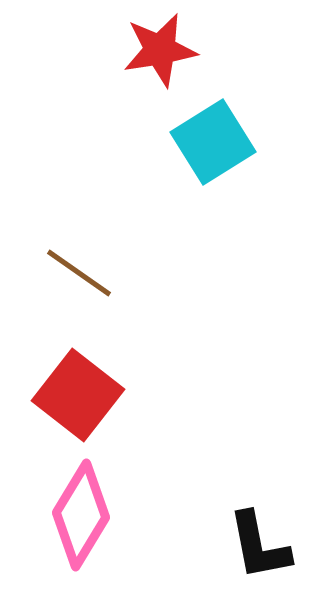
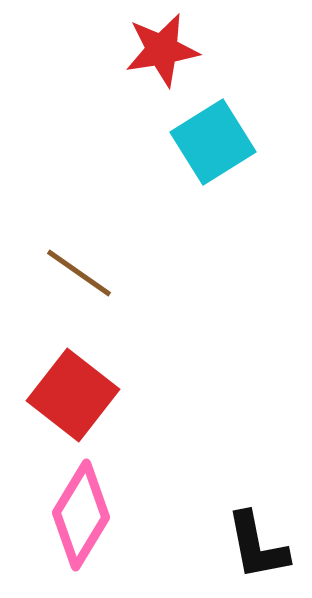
red star: moved 2 px right
red square: moved 5 px left
black L-shape: moved 2 px left
